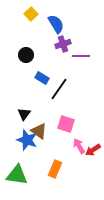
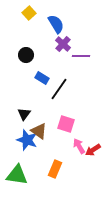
yellow square: moved 2 px left, 1 px up
purple cross: rotated 28 degrees counterclockwise
